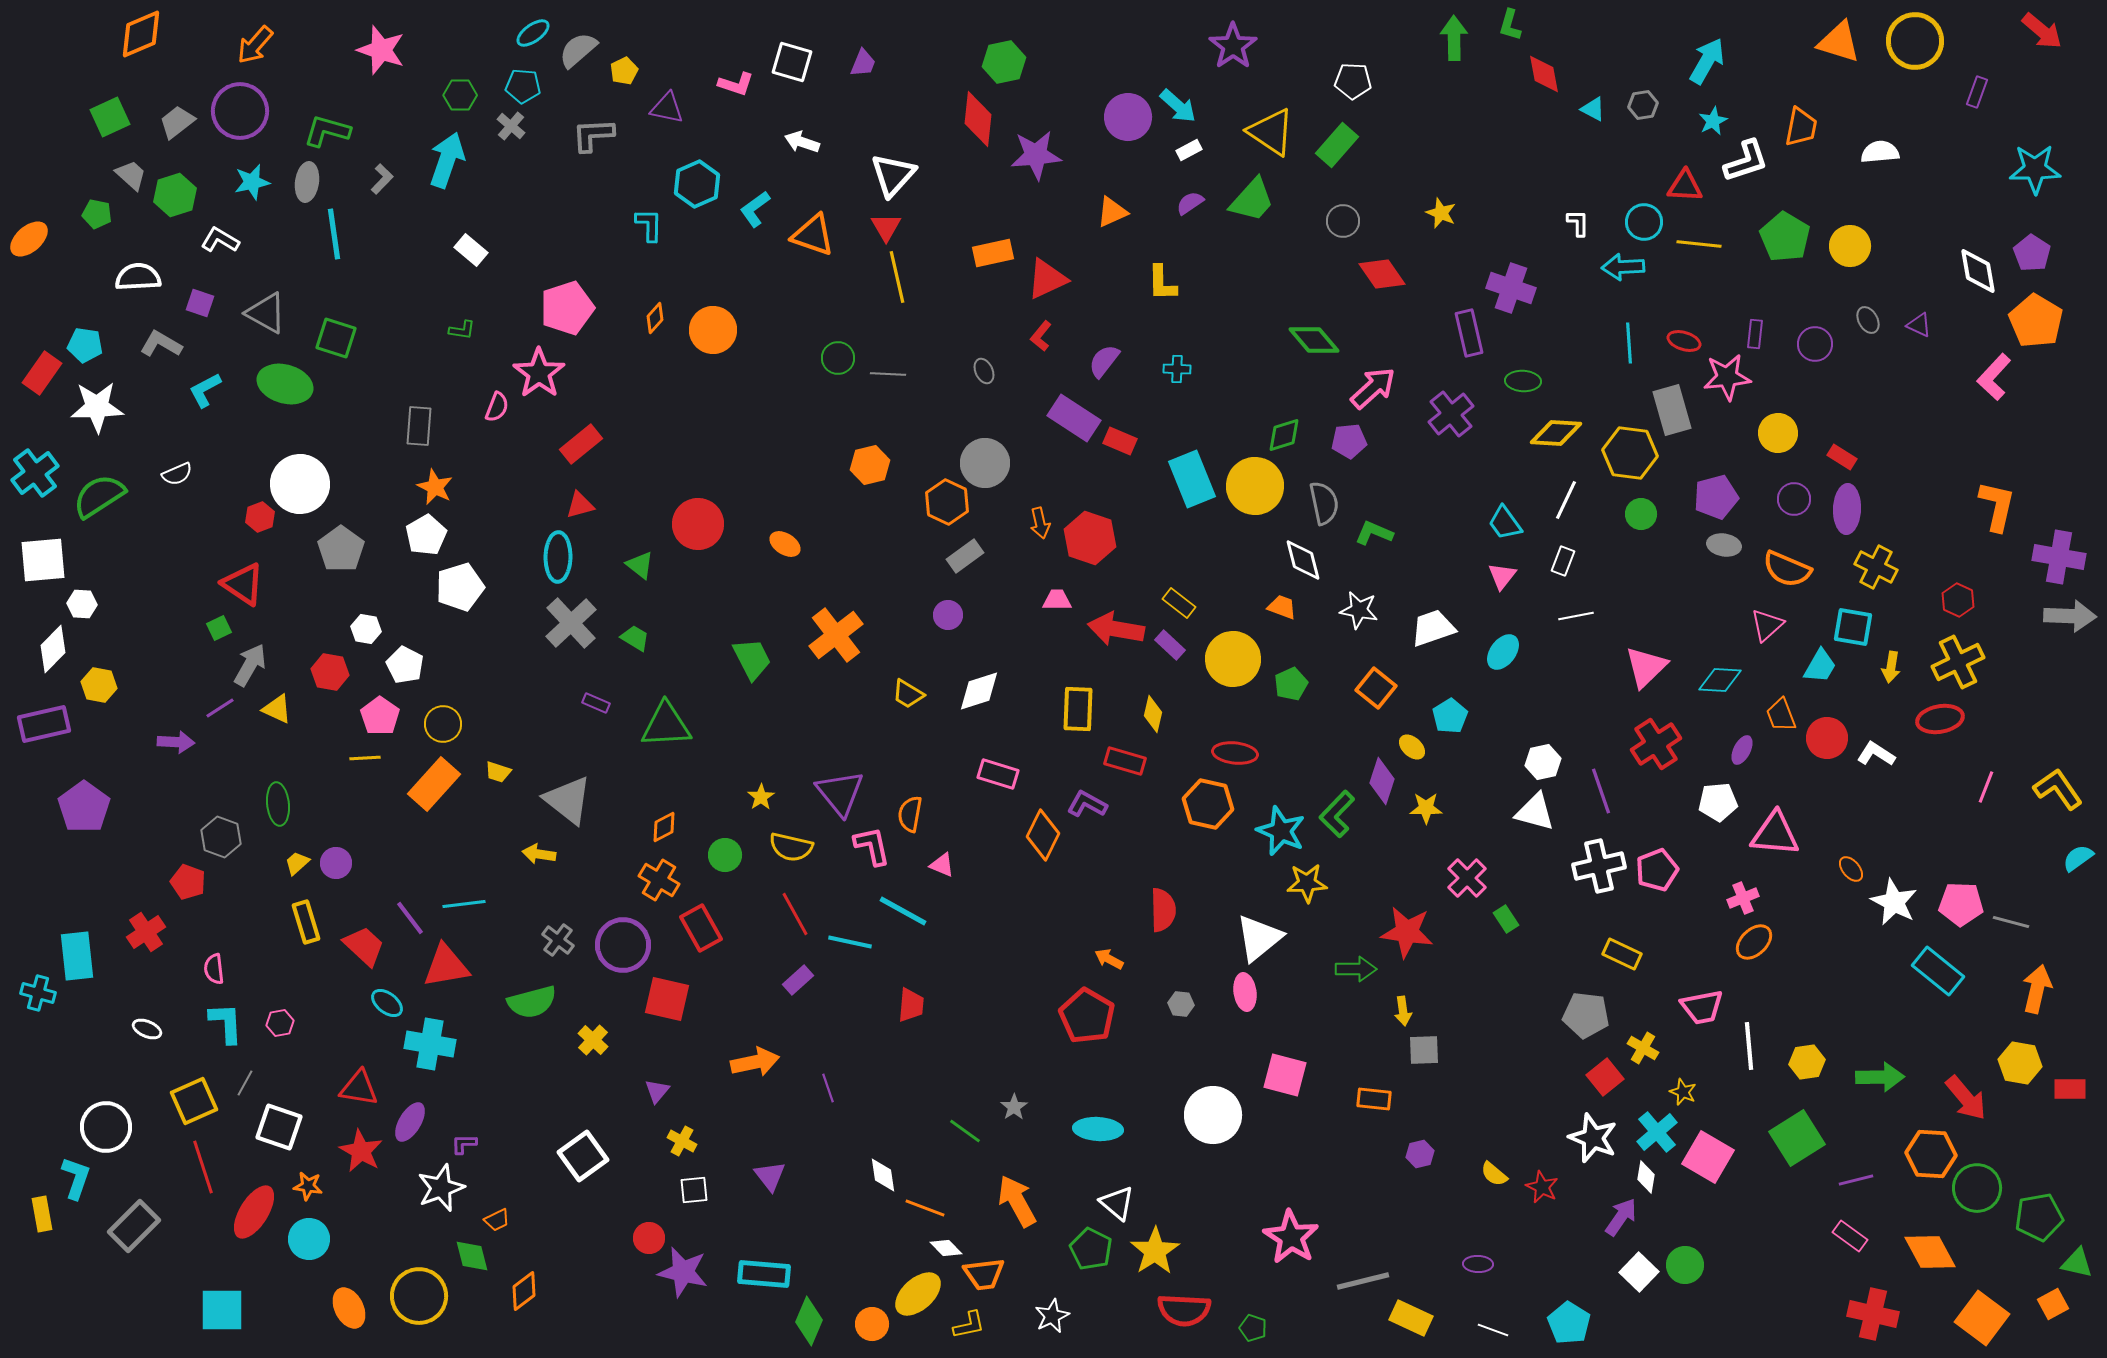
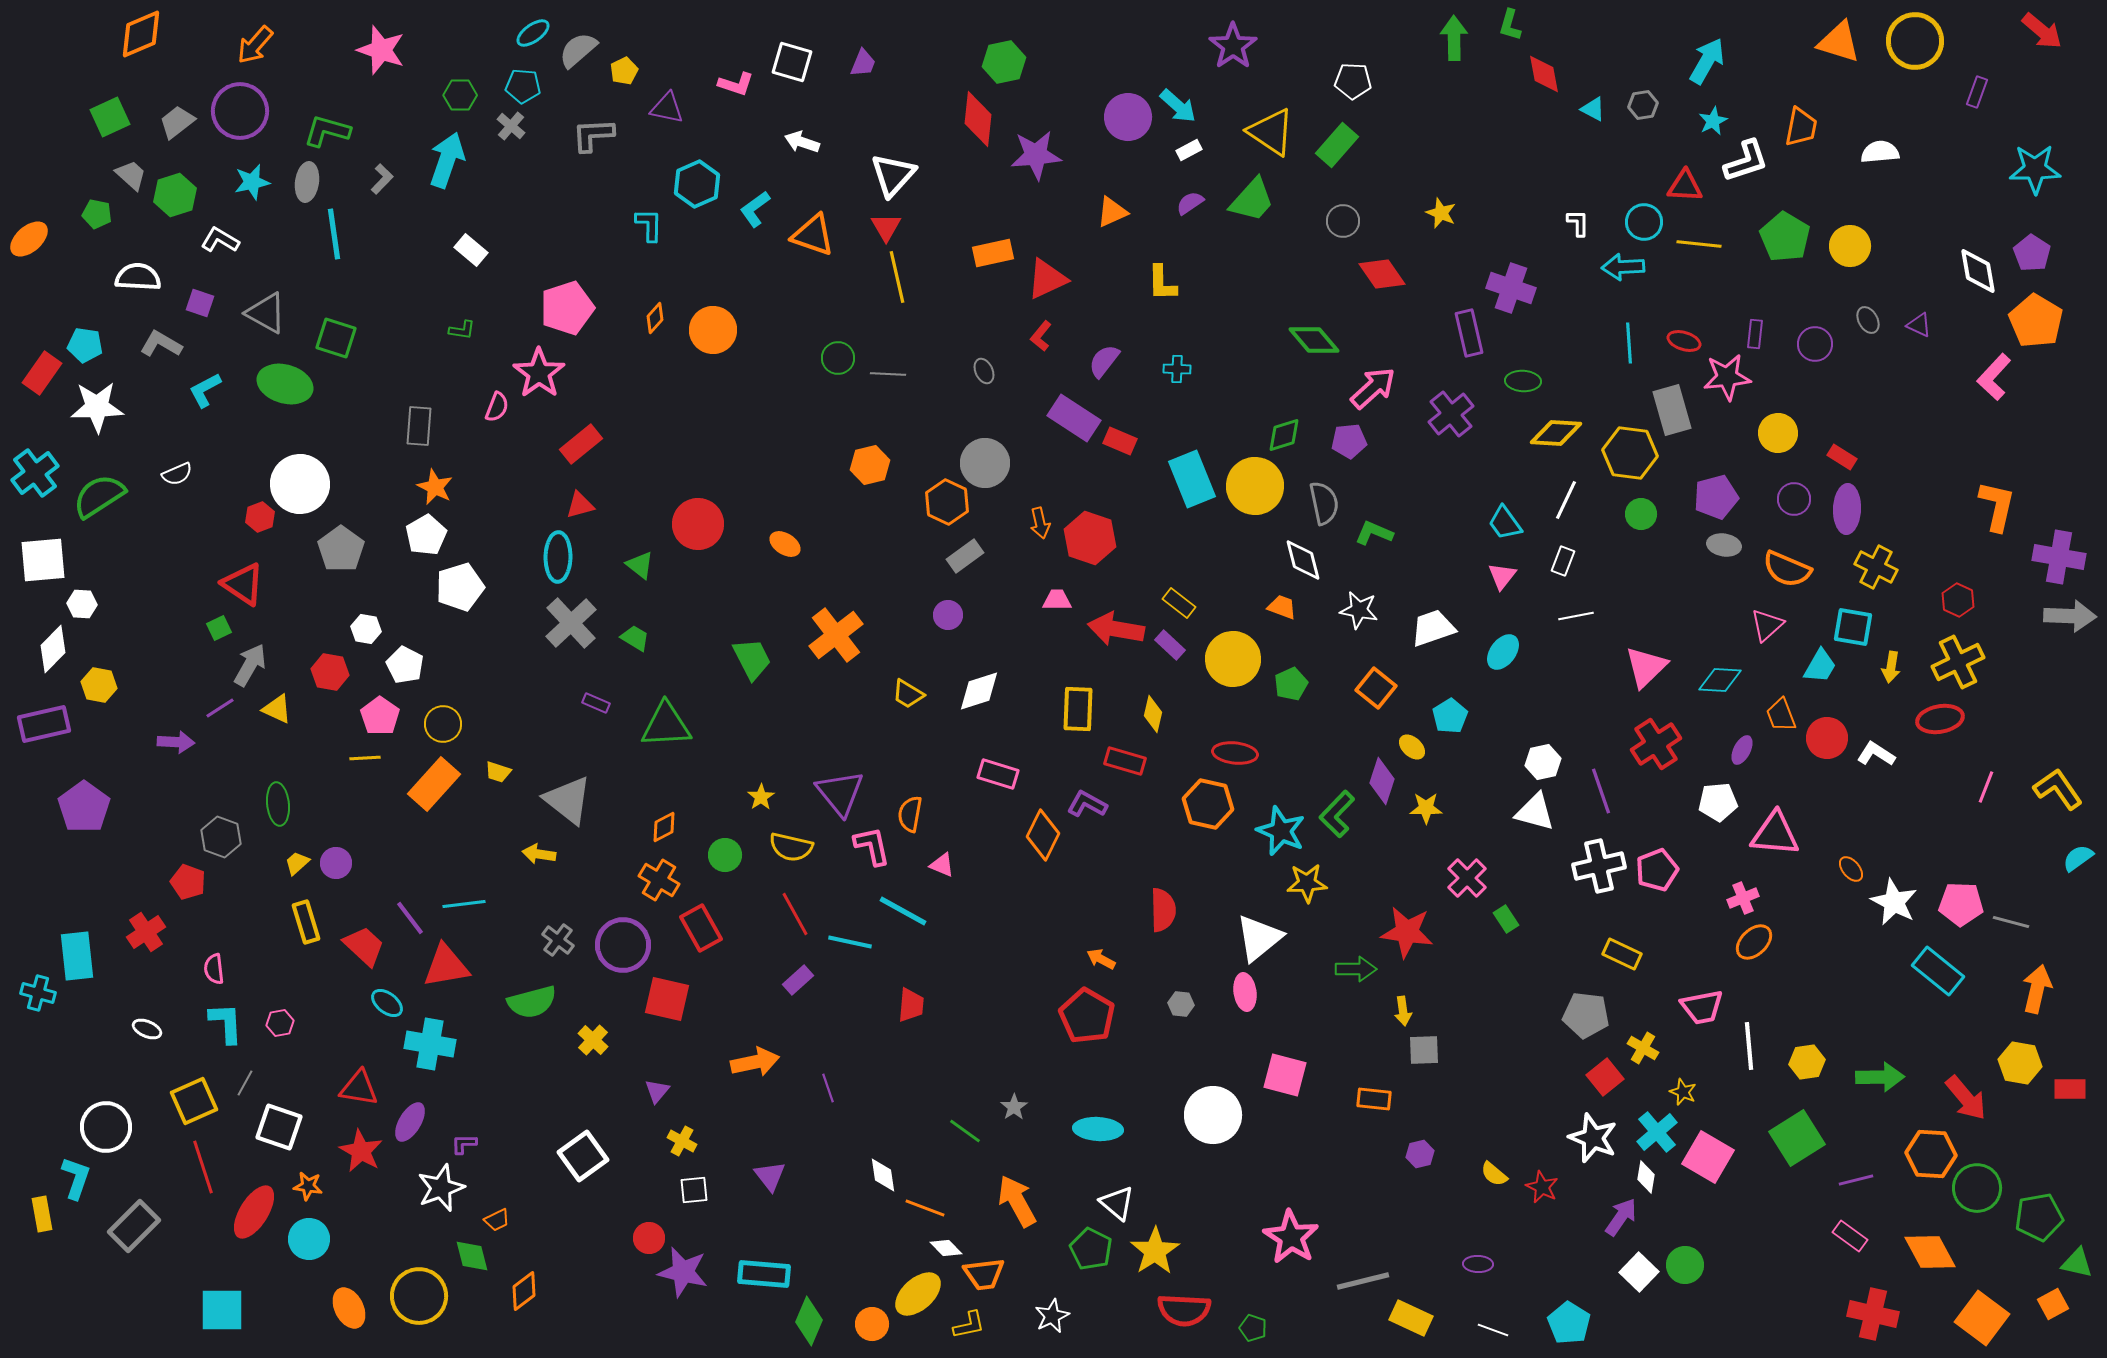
white semicircle at (138, 277): rotated 6 degrees clockwise
orange arrow at (1109, 959): moved 8 px left
